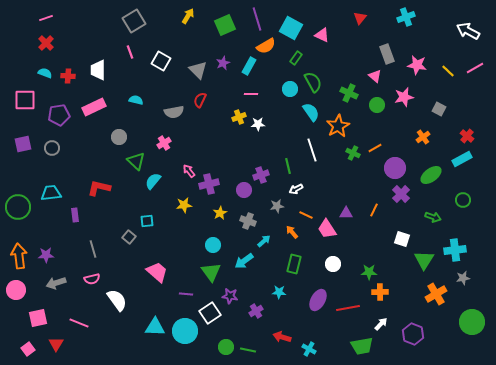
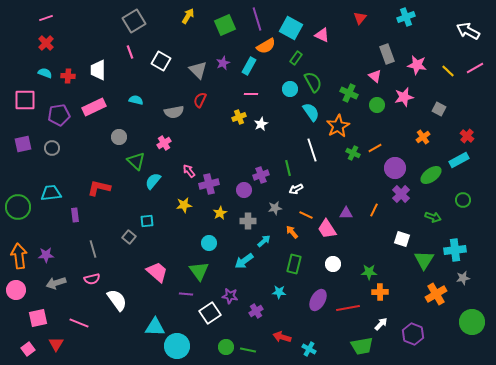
white star at (258, 124): moved 3 px right; rotated 24 degrees counterclockwise
cyan rectangle at (462, 159): moved 3 px left, 1 px down
green line at (288, 166): moved 2 px down
gray star at (277, 206): moved 2 px left, 2 px down
gray cross at (248, 221): rotated 21 degrees counterclockwise
cyan circle at (213, 245): moved 4 px left, 2 px up
green triangle at (211, 272): moved 12 px left, 1 px up
cyan circle at (185, 331): moved 8 px left, 15 px down
